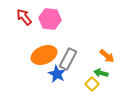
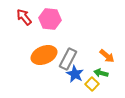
blue star: moved 18 px right
